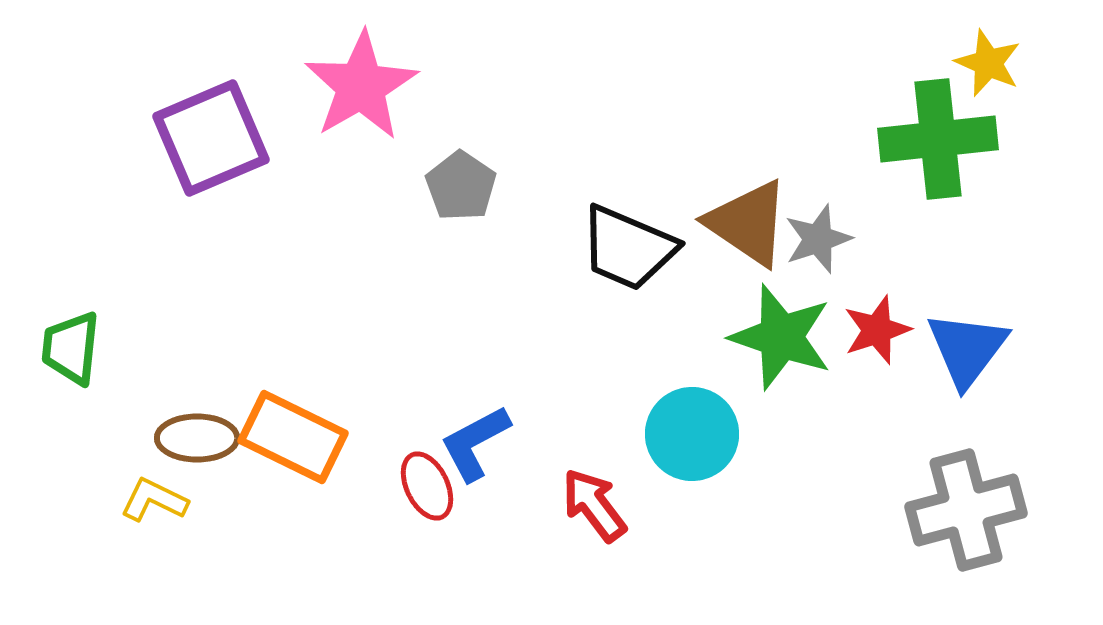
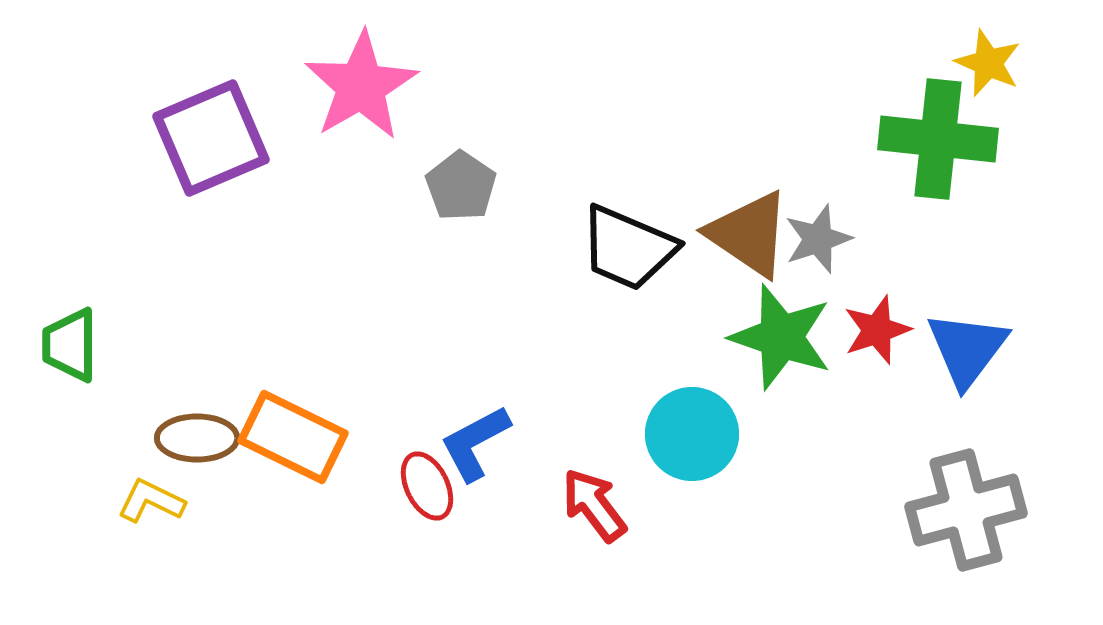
green cross: rotated 12 degrees clockwise
brown triangle: moved 1 px right, 11 px down
green trapezoid: moved 1 px left, 3 px up; rotated 6 degrees counterclockwise
yellow L-shape: moved 3 px left, 1 px down
